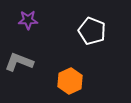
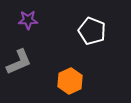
gray L-shape: rotated 136 degrees clockwise
